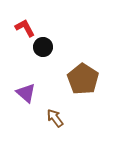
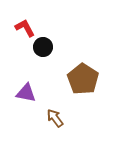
purple triangle: rotated 30 degrees counterclockwise
